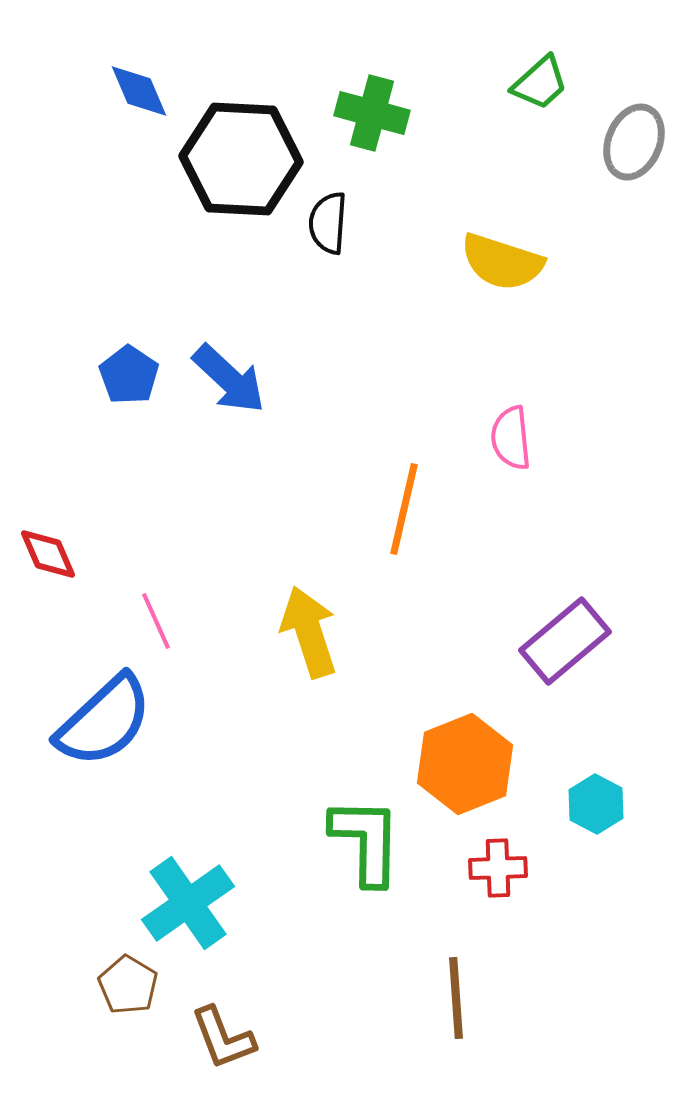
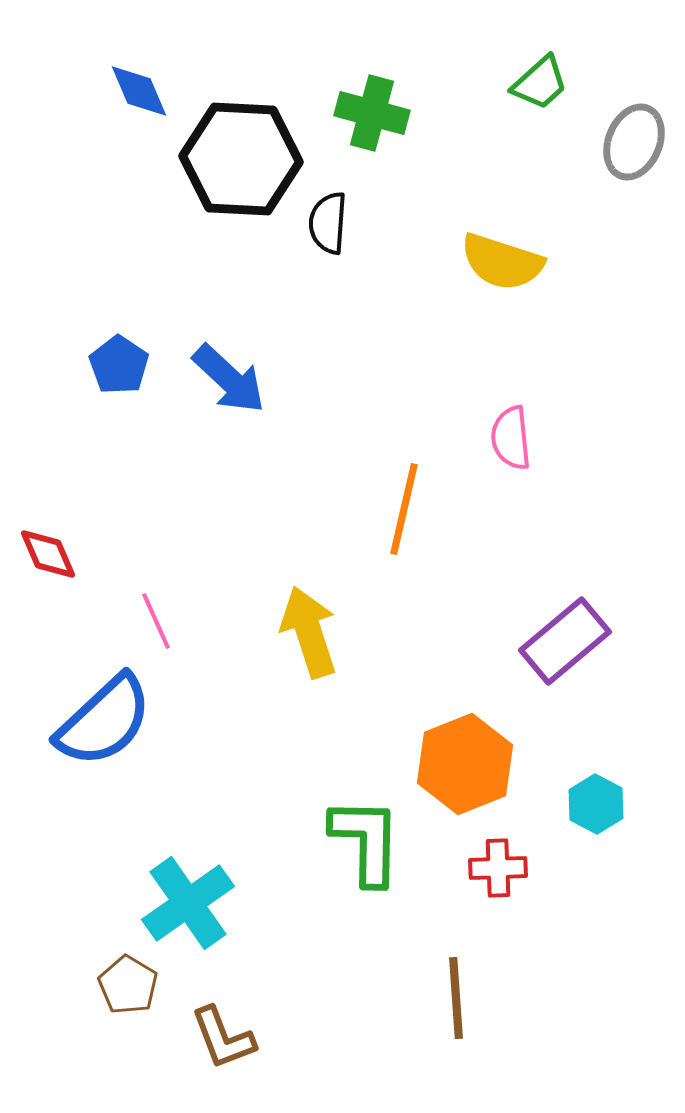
blue pentagon: moved 10 px left, 10 px up
